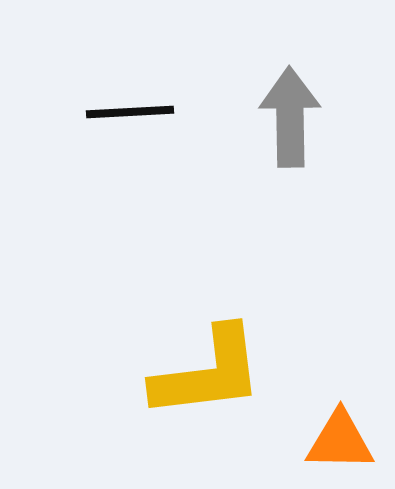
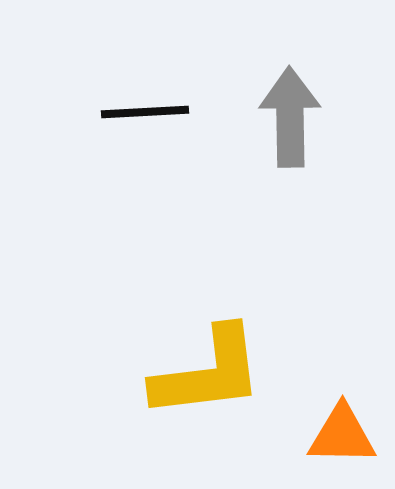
black line: moved 15 px right
orange triangle: moved 2 px right, 6 px up
